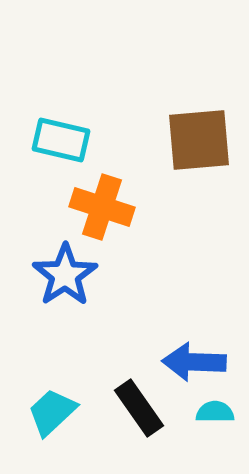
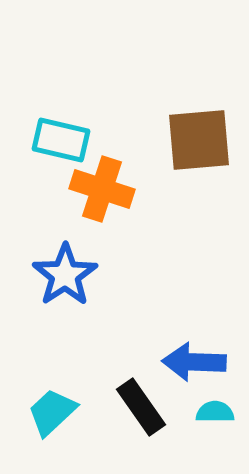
orange cross: moved 18 px up
black rectangle: moved 2 px right, 1 px up
